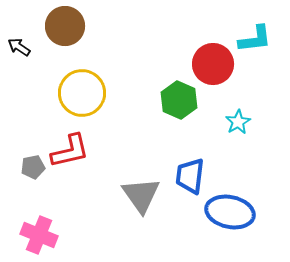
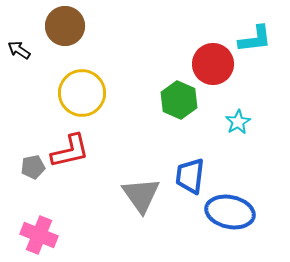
black arrow: moved 3 px down
